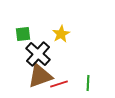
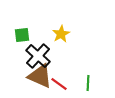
green square: moved 1 px left, 1 px down
black cross: moved 2 px down
brown triangle: rotated 44 degrees clockwise
red line: rotated 54 degrees clockwise
